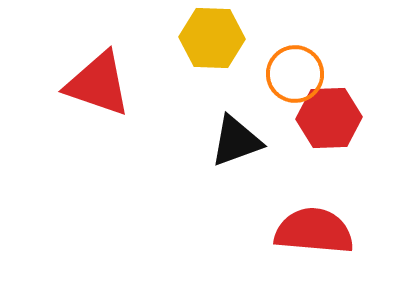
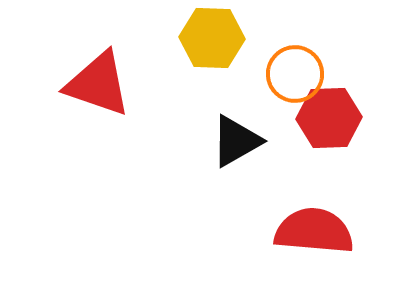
black triangle: rotated 10 degrees counterclockwise
